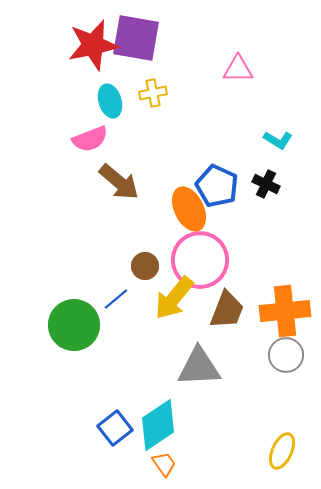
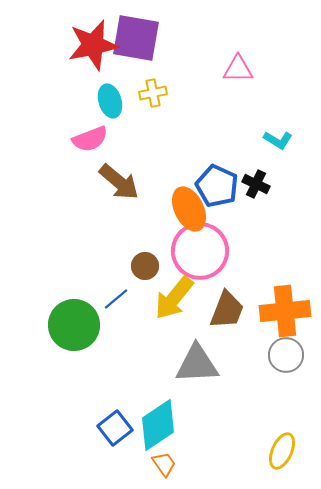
black cross: moved 10 px left
pink circle: moved 9 px up
gray triangle: moved 2 px left, 3 px up
